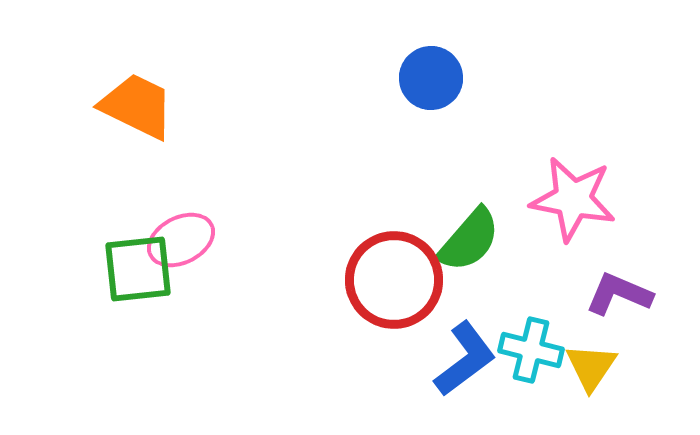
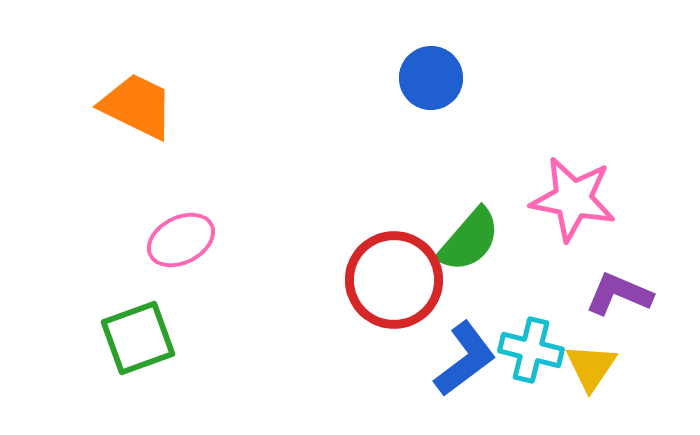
green square: moved 69 px down; rotated 14 degrees counterclockwise
